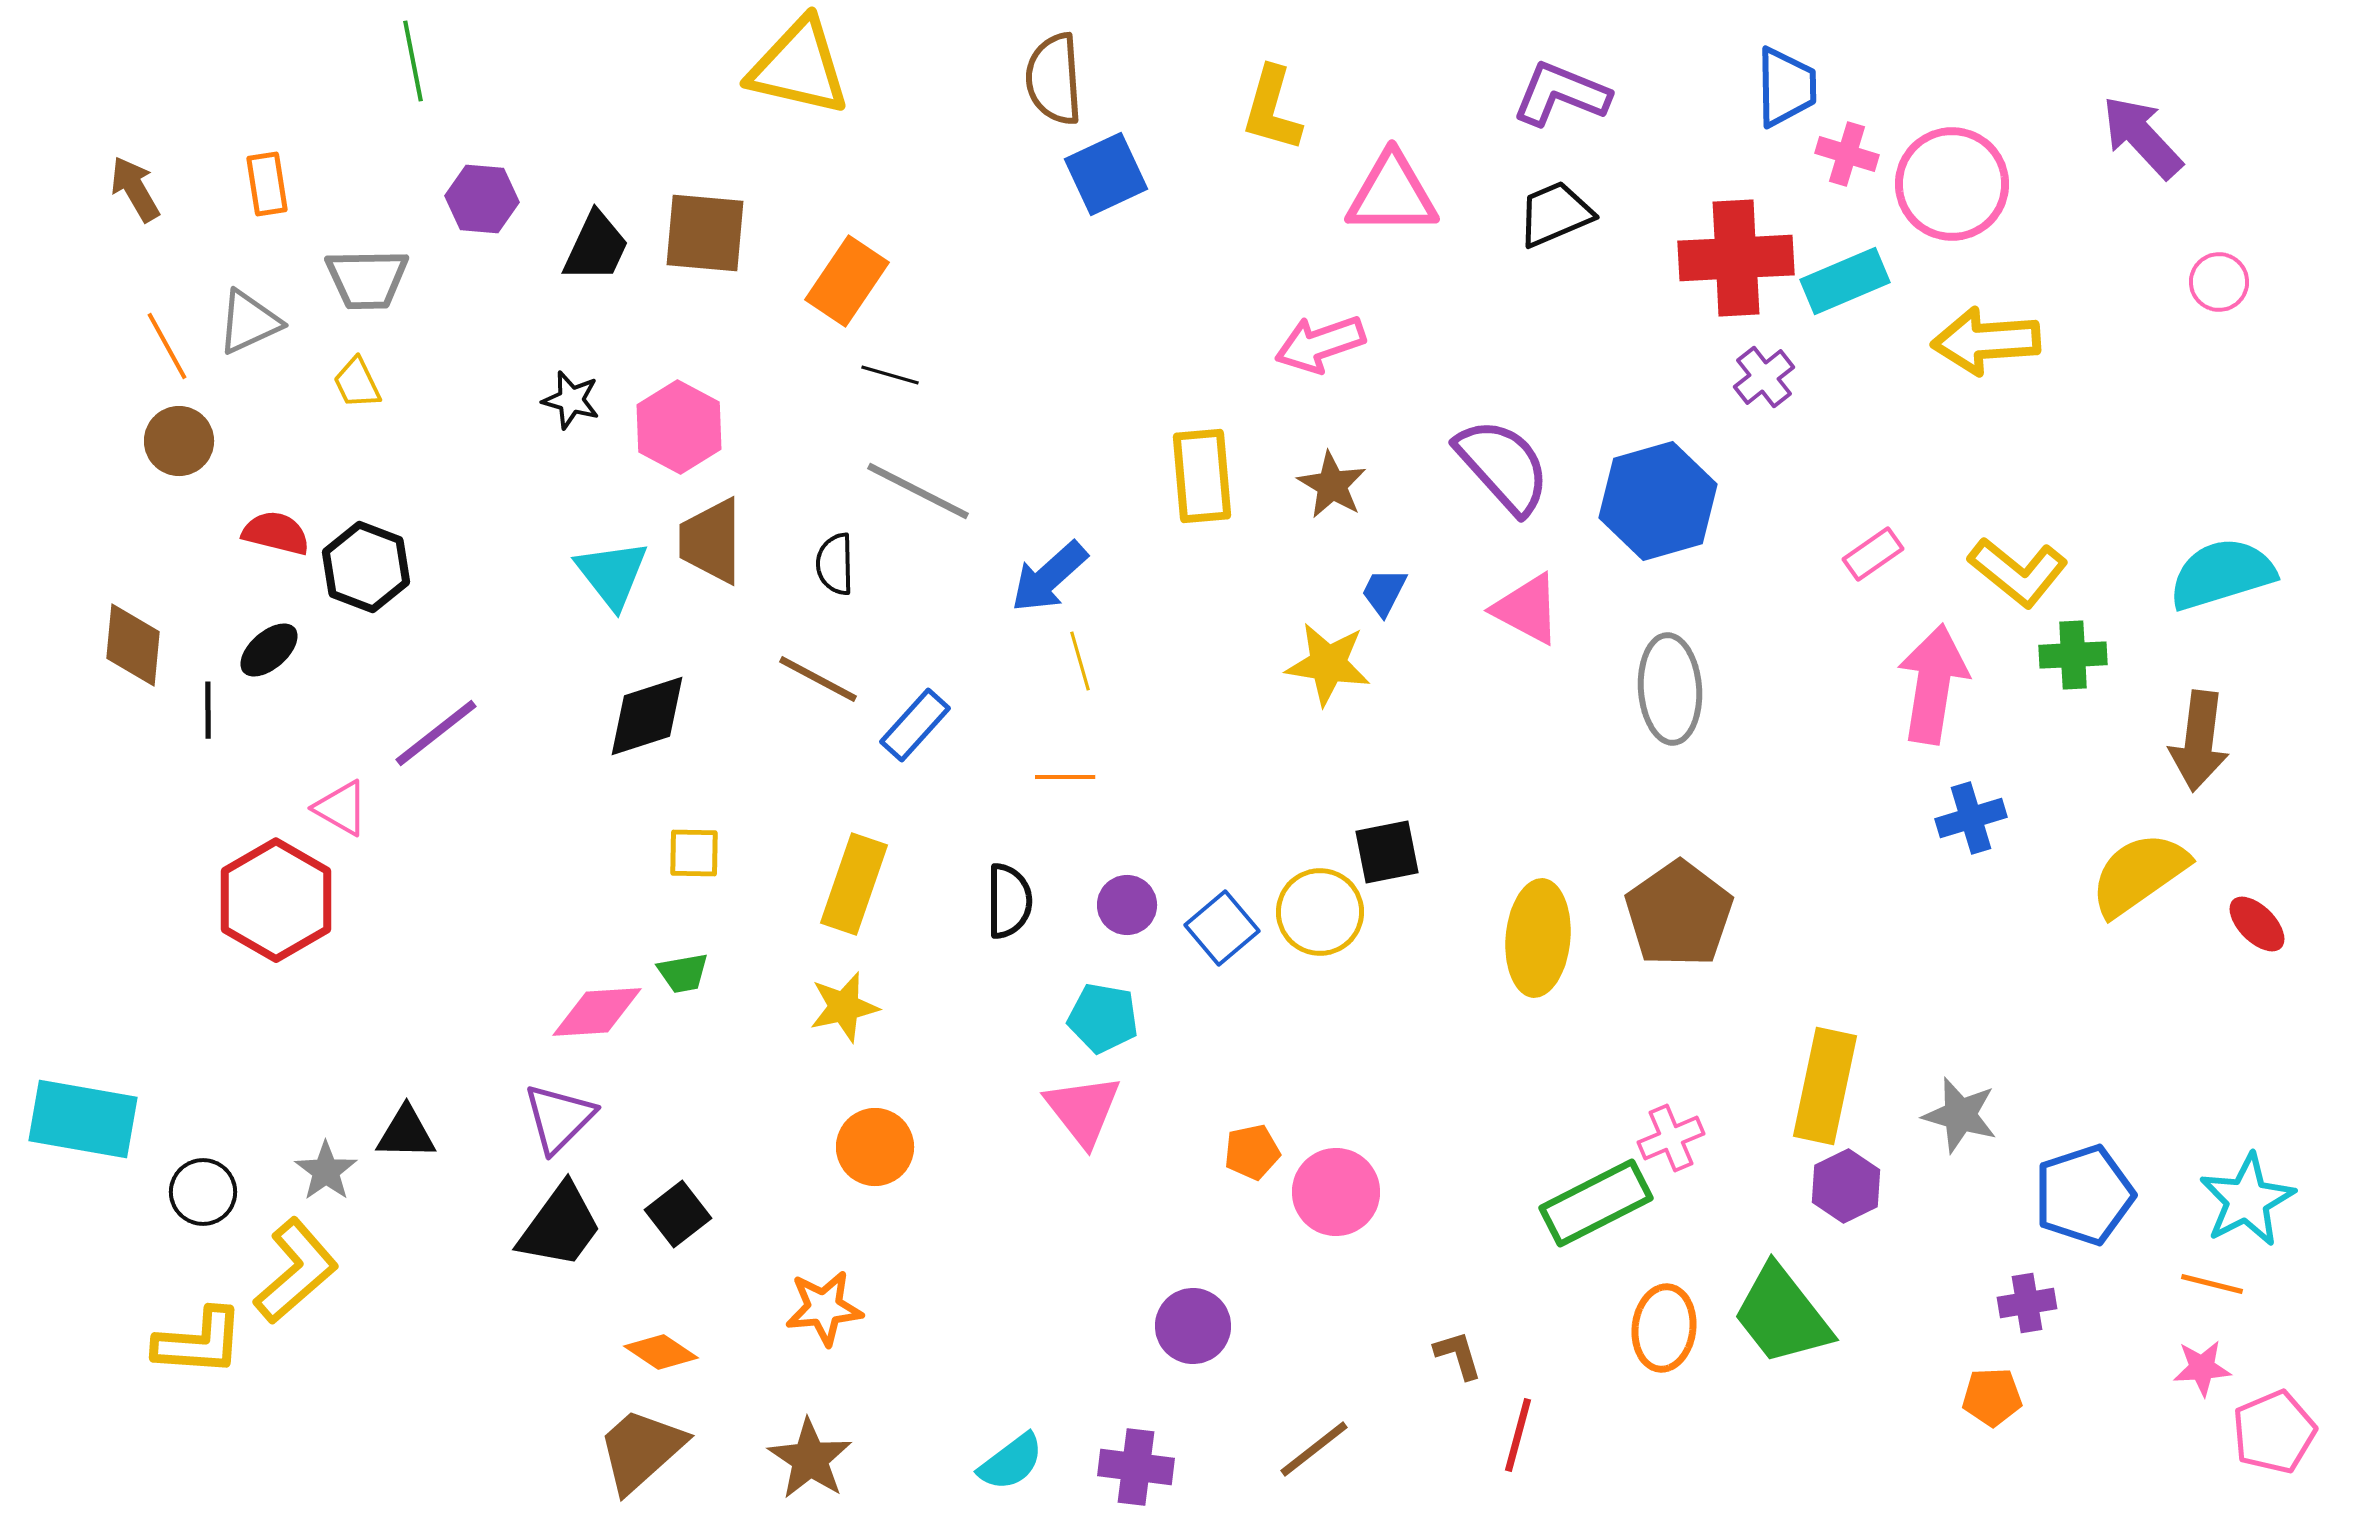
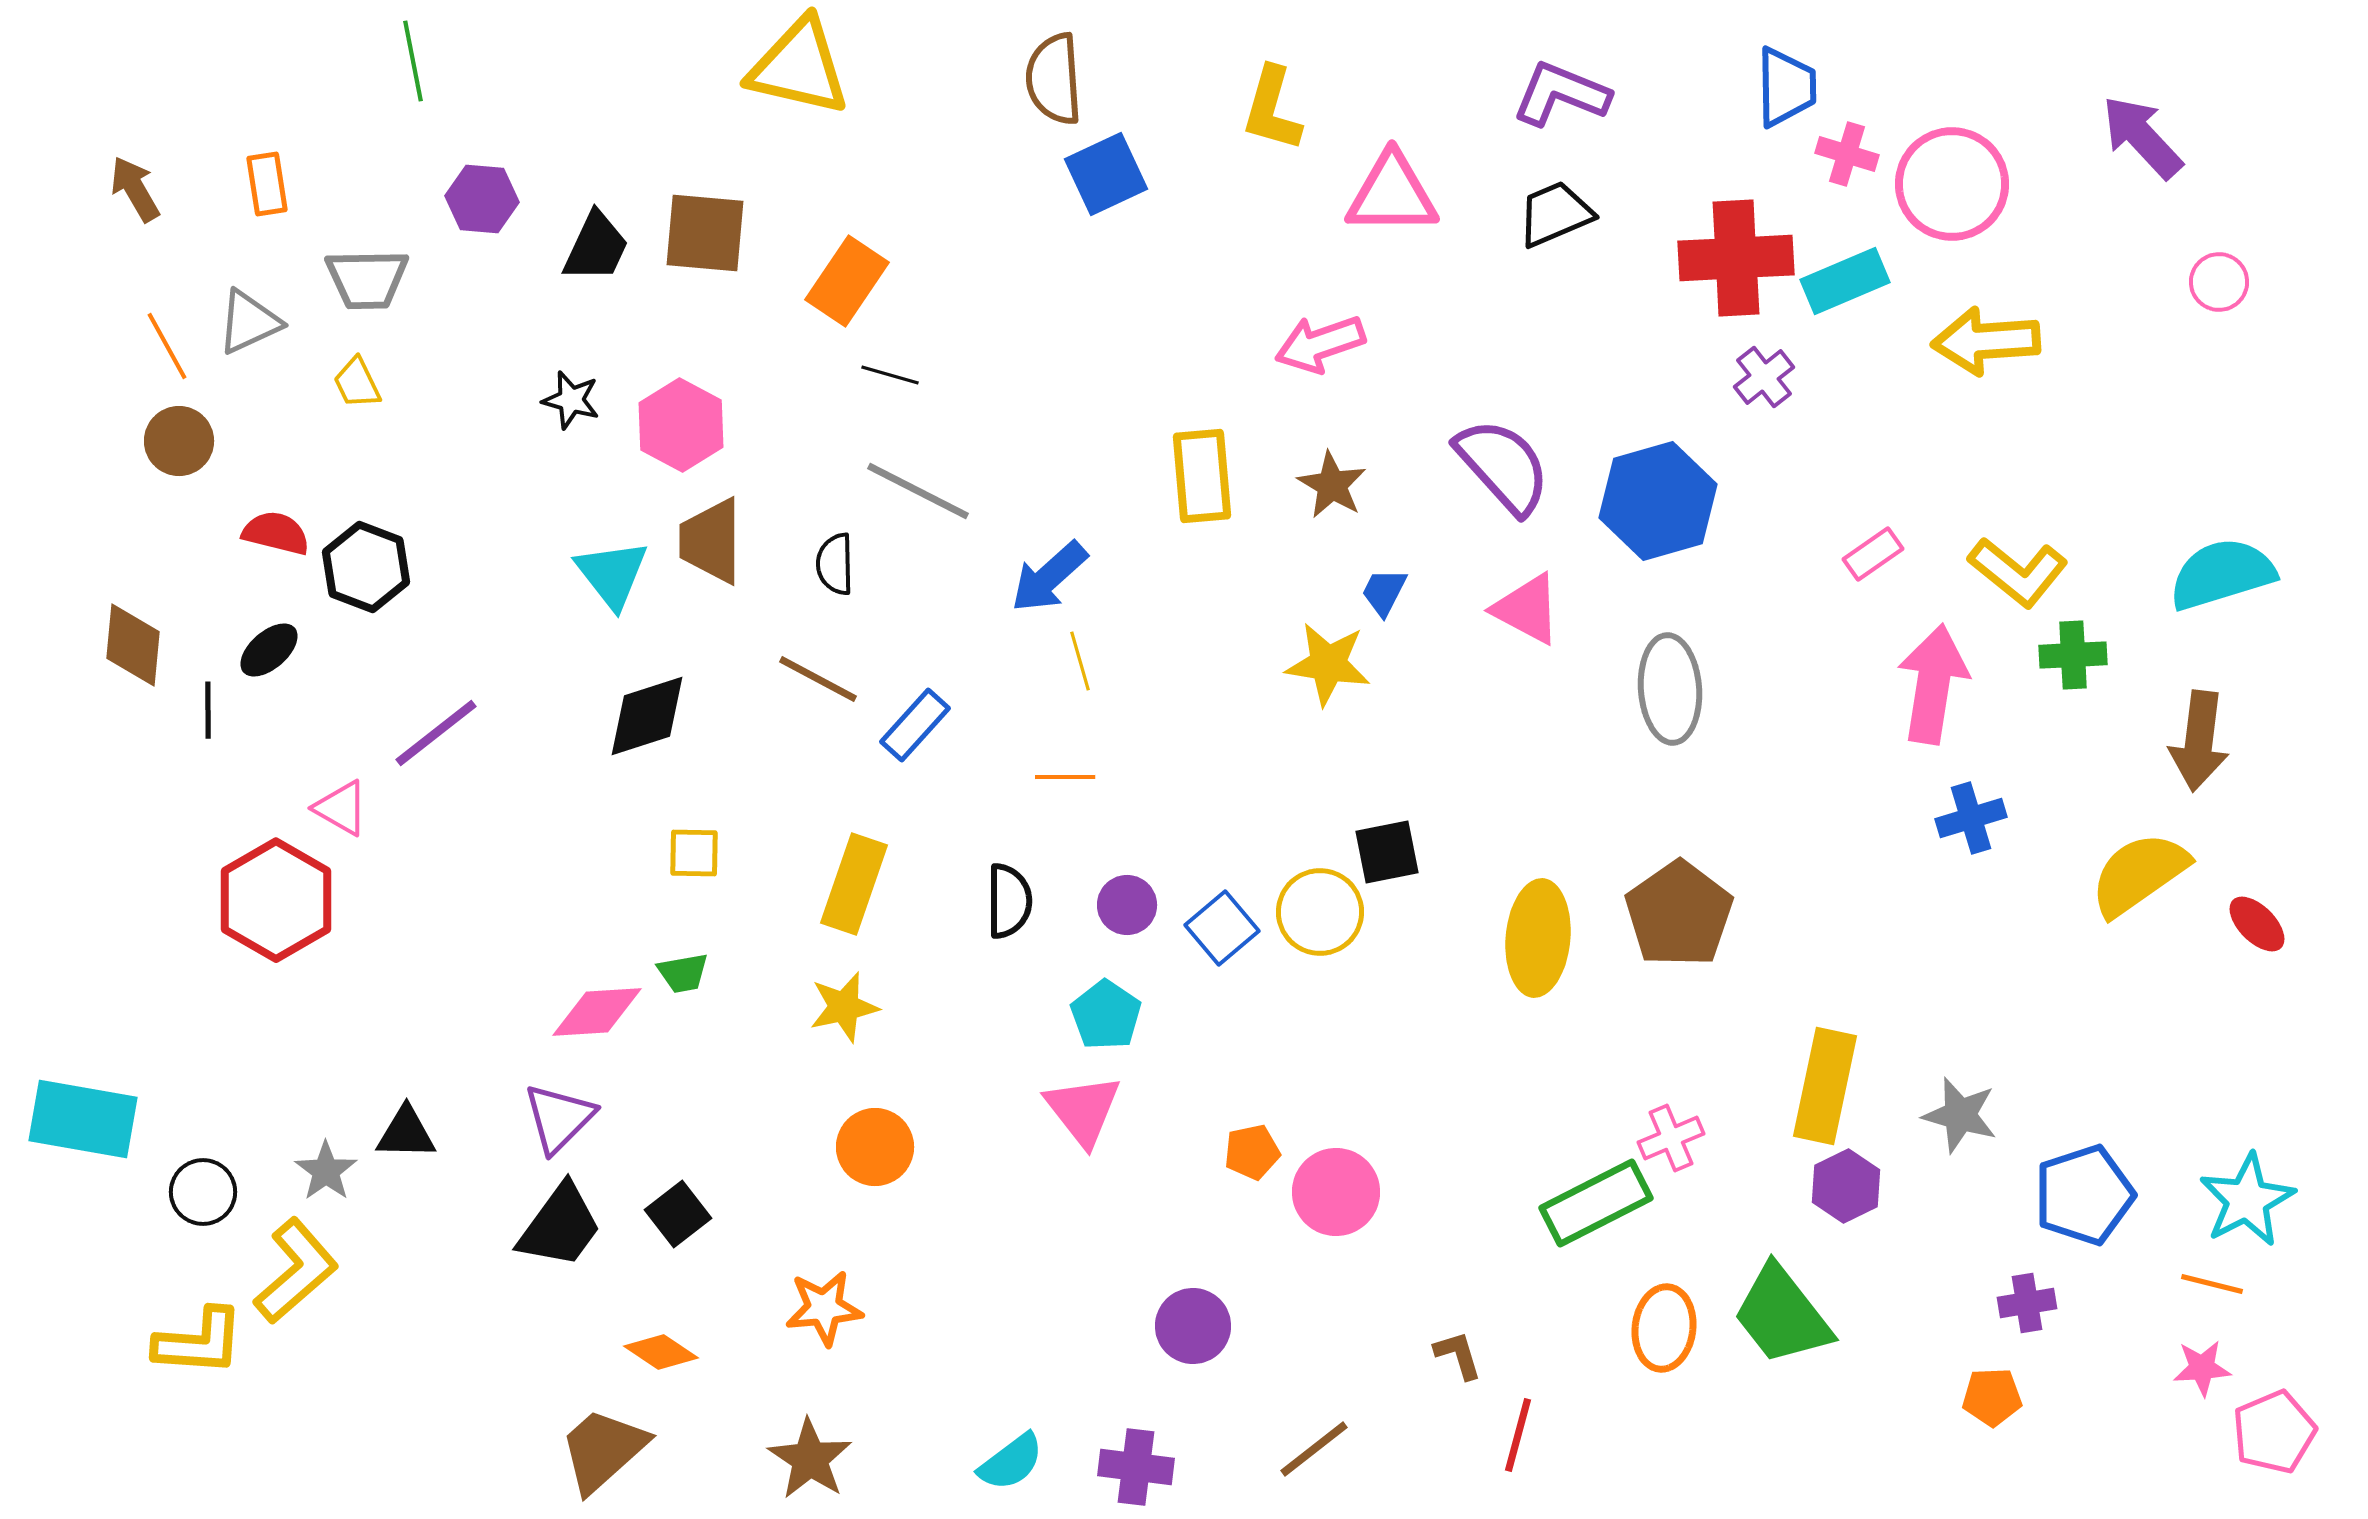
pink hexagon at (679, 427): moved 2 px right, 2 px up
cyan pentagon at (1103, 1018): moved 3 px right, 3 px up; rotated 24 degrees clockwise
brown trapezoid at (641, 1450): moved 38 px left
